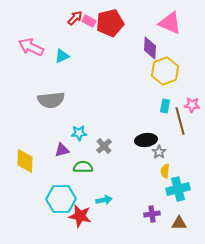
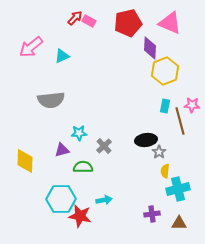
red pentagon: moved 18 px right
pink arrow: rotated 65 degrees counterclockwise
